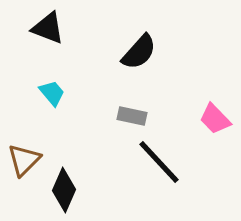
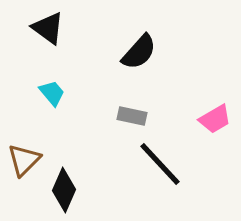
black triangle: rotated 15 degrees clockwise
pink trapezoid: rotated 76 degrees counterclockwise
black line: moved 1 px right, 2 px down
